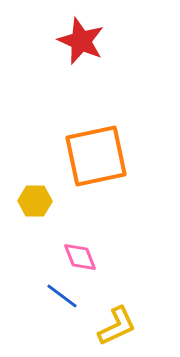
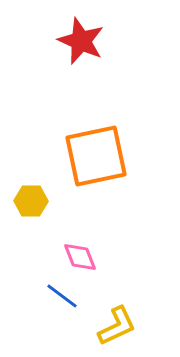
yellow hexagon: moved 4 px left
